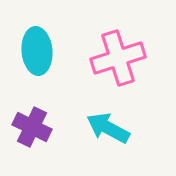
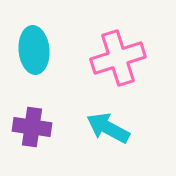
cyan ellipse: moved 3 px left, 1 px up
purple cross: rotated 18 degrees counterclockwise
